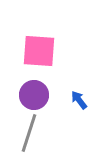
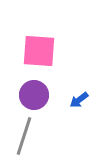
blue arrow: rotated 90 degrees counterclockwise
gray line: moved 5 px left, 3 px down
